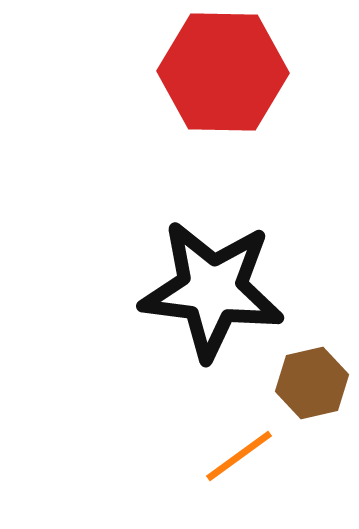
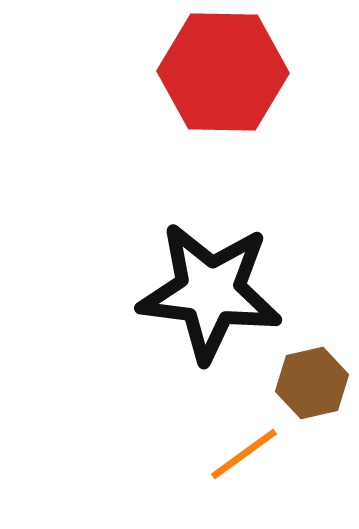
black star: moved 2 px left, 2 px down
orange line: moved 5 px right, 2 px up
